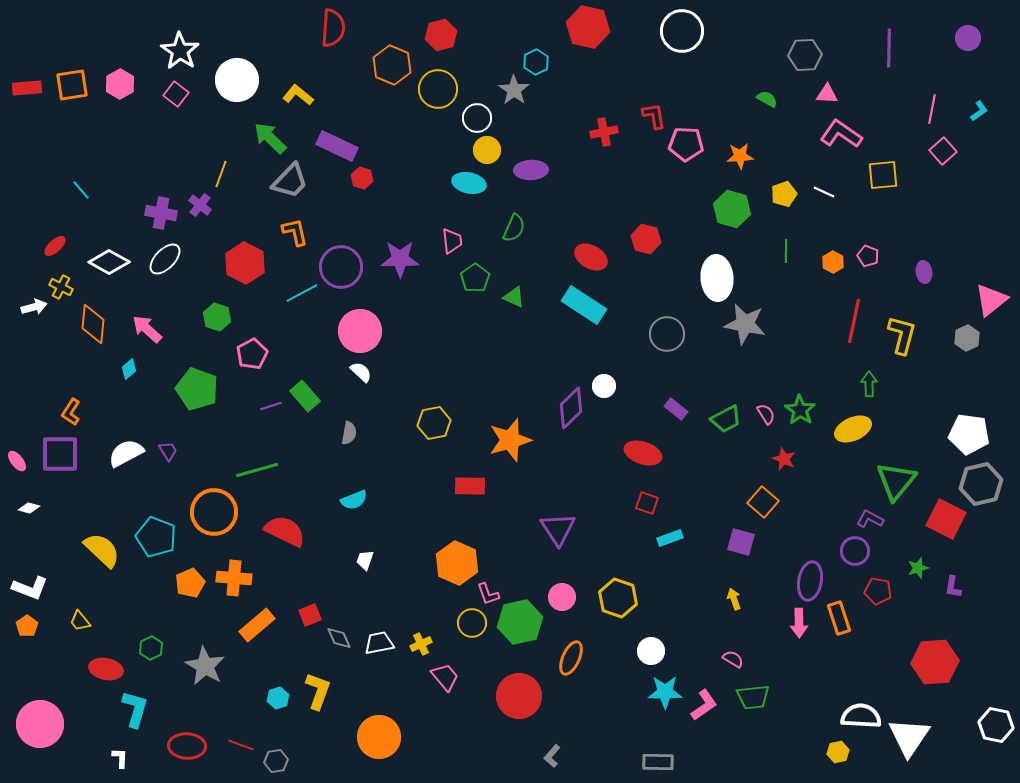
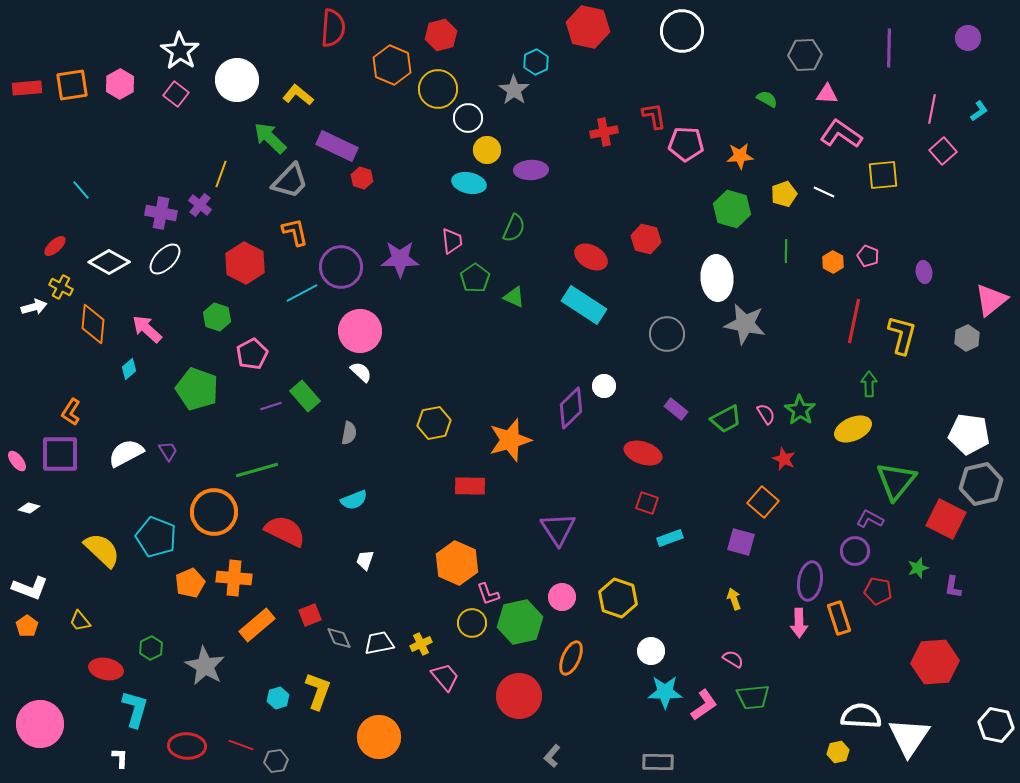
white circle at (477, 118): moved 9 px left
